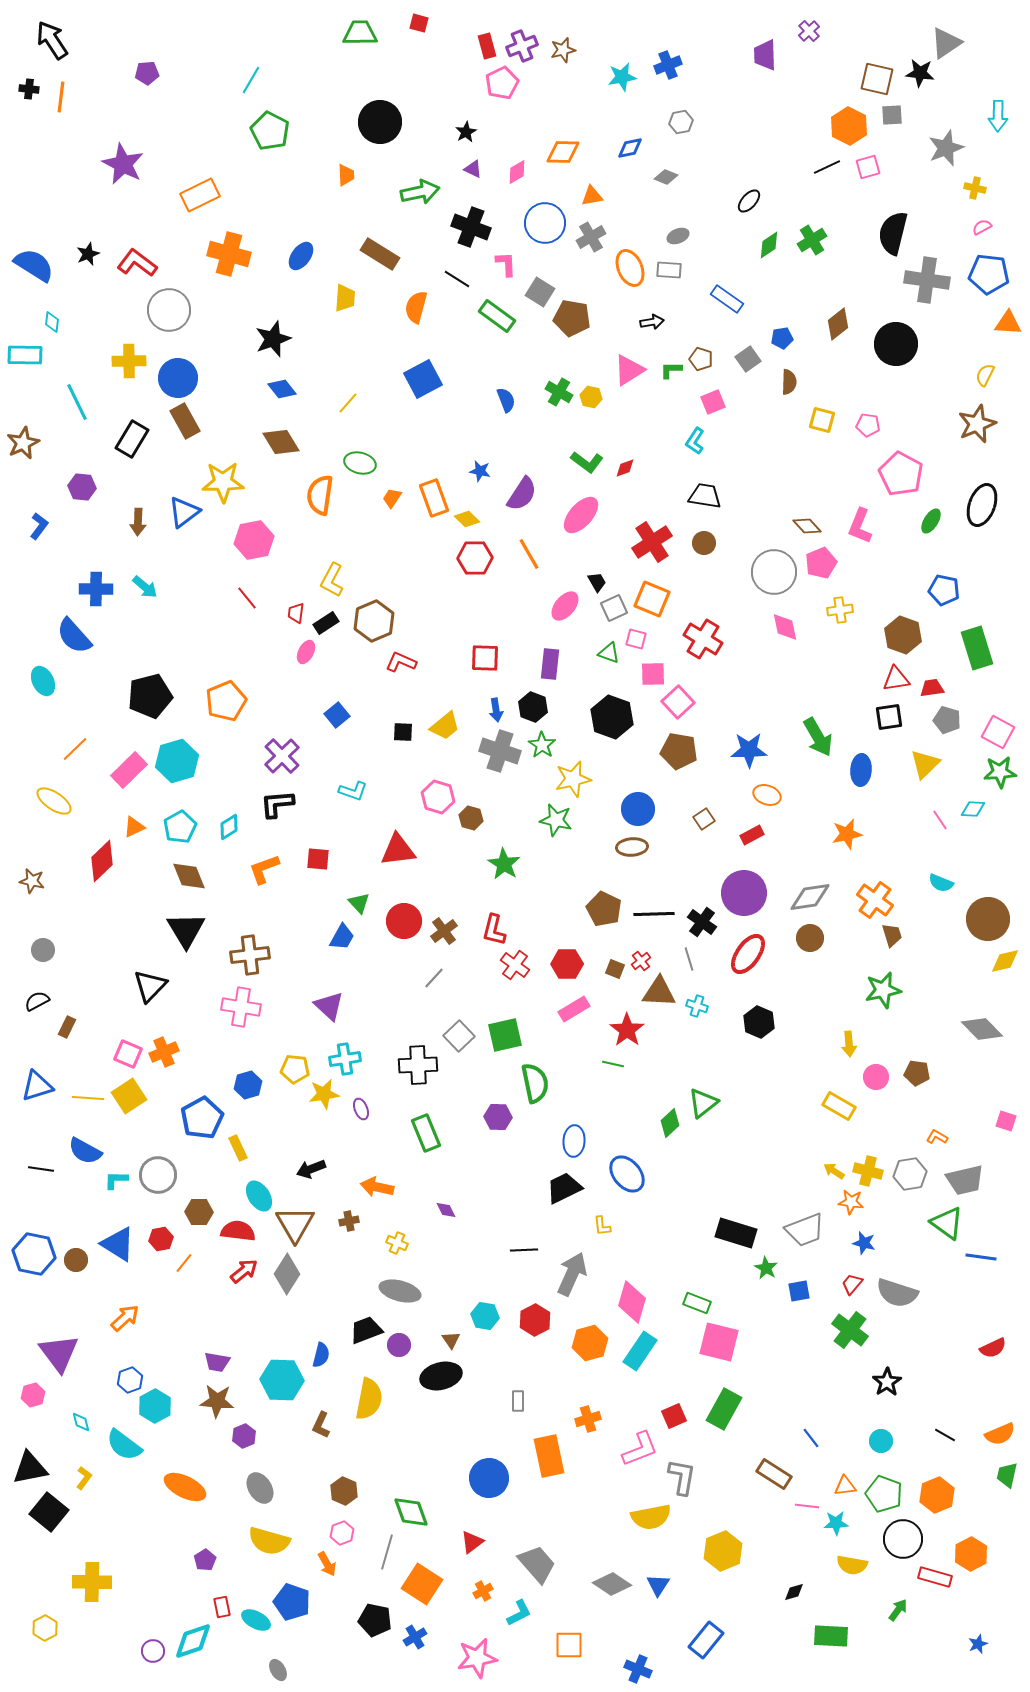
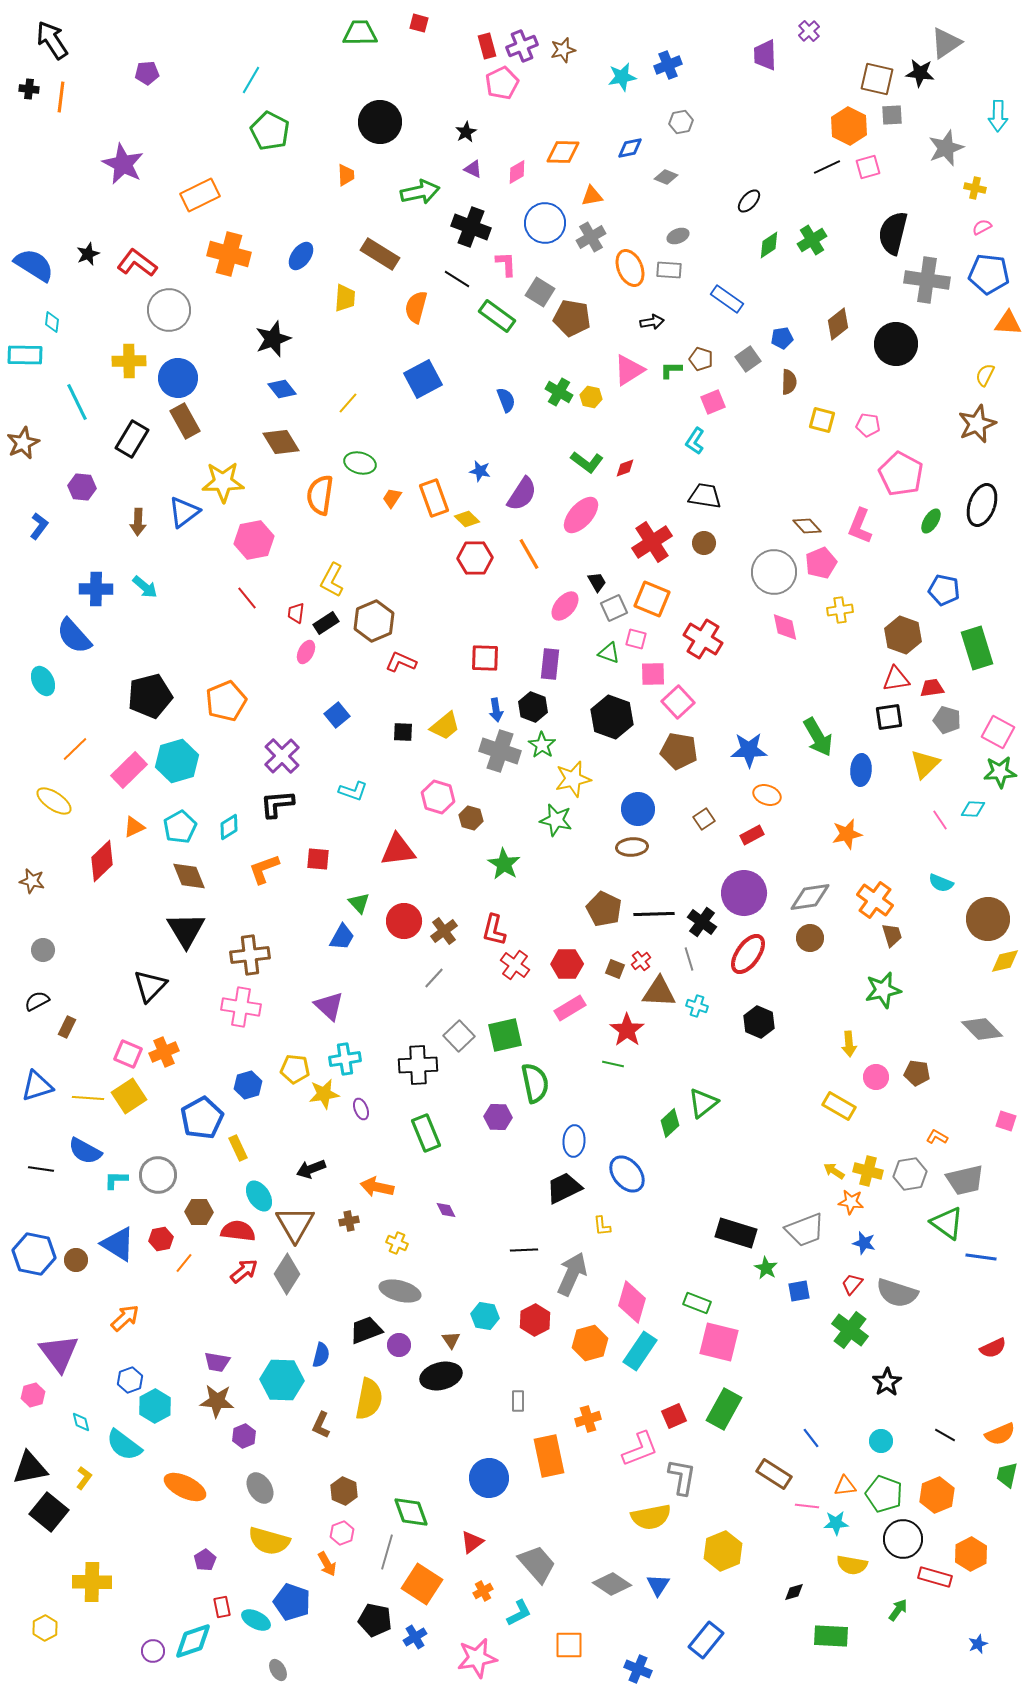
pink rectangle at (574, 1009): moved 4 px left, 1 px up
